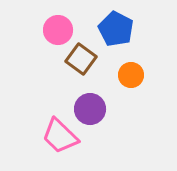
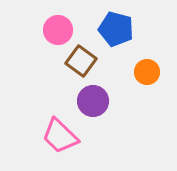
blue pentagon: rotated 12 degrees counterclockwise
brown square: moved 2 px down
orange circle: moved 16 px right, 3 px up
purple circle: moved 3 px right, 8 px up
